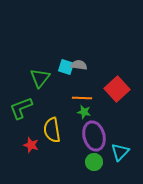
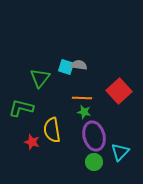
red square: moved 2 px right, 2 px down
green L-shape: rotated 35 degrees clockwise
red star: moved 1 px right, 3 px up
